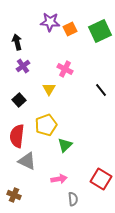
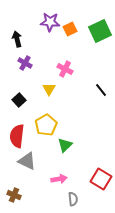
black arrow: moved 3 px up
purple cross: moved 2 px right, 3 px up; rotated 24 degrees counterclockwise
yellow pentagon: rotated 10 degrees counterclockwise
